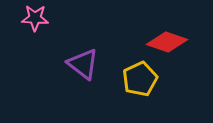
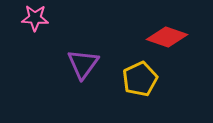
red diamond: moved 5 px up
purple triangle: rotated 28 degrees clockwise
